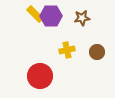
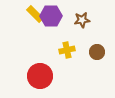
brown star: moved 2 px down
